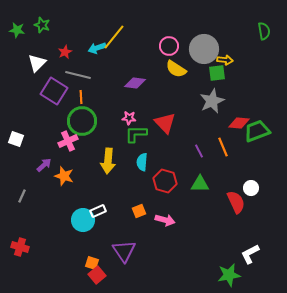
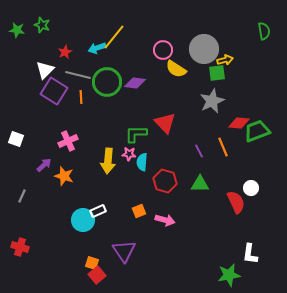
pink circle at (169, 46): moved 6 px left, 4 px down
yellow arrow at (225, 60): rotated 21 degrees counterclockwise
white triangle at (37, 63): moved 8 px right, 7 px down
pink star at (129, 118): moved 36 px down
green circle at (82, 121): moved 25 px right, 39 px up
white L-shape at (250, 254): rotated 55 degrees counterclockwise
